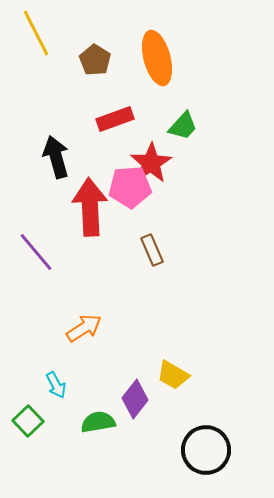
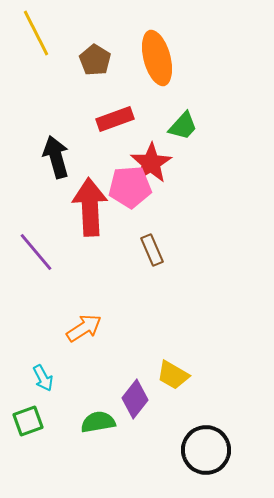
cyan arrow: moved 13 px left, 7 px up
green square: rotated 24 degrees clockwise
